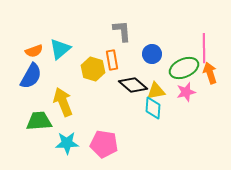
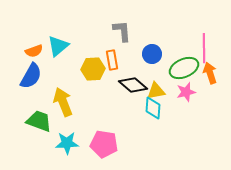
cyan triangle: moved 2 px left, 3 px up
yellow hexagon: rotated 20 degrees counterclockwise
green trapezoid: rotated 24 degrees clockwise
